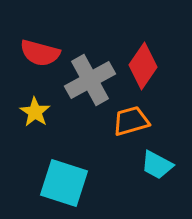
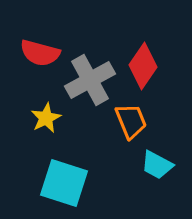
yellow star: moved 11 px right, 6 px down; rotated 12 degrees clockwise
orange trapezoid: rotated 84 degrees clockwise
